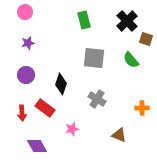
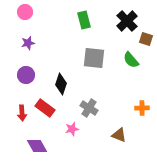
gray cross: moved 8 px left, 9 px down
